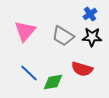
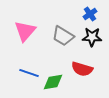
blue line: rotated 24 degrees counterclockwise
